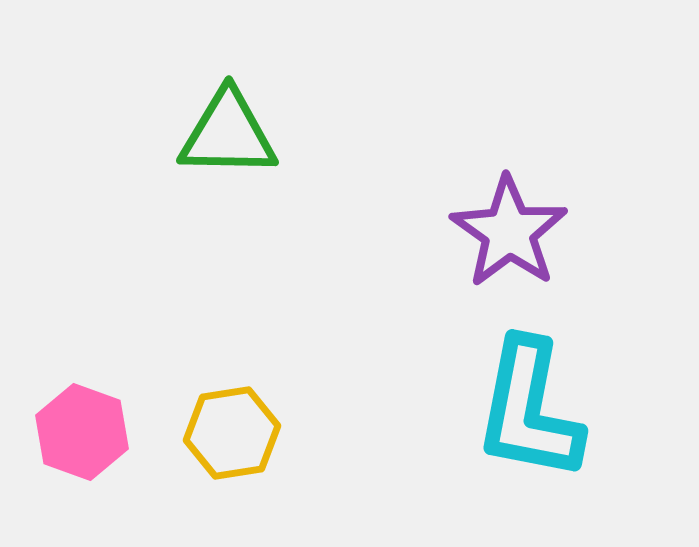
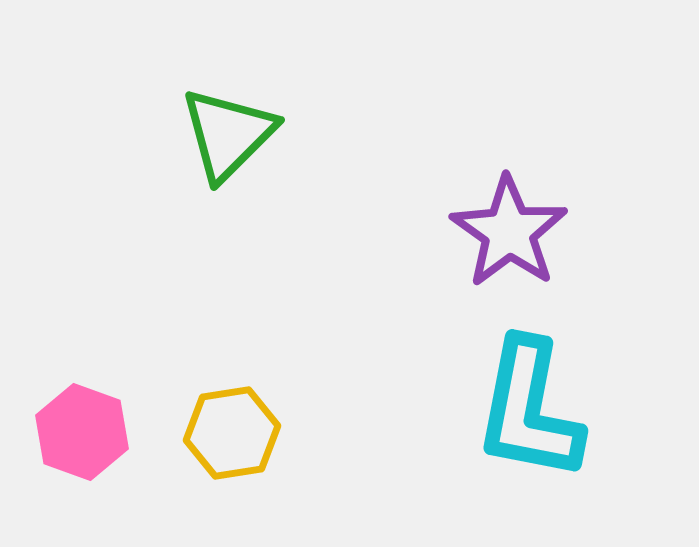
green triangle: rotated 46 degrees counterclockwise
